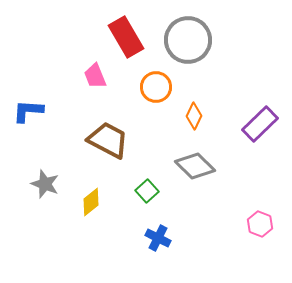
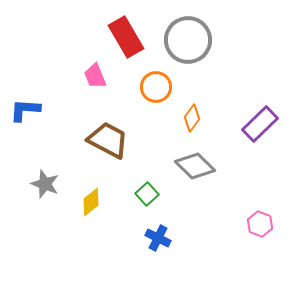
blue L-shape: moved 3 px left, 1 px up
orange diamond: moved 2 px left, 2 px down; rotated 12 degrees clockwise
green square: moved 3 px down
